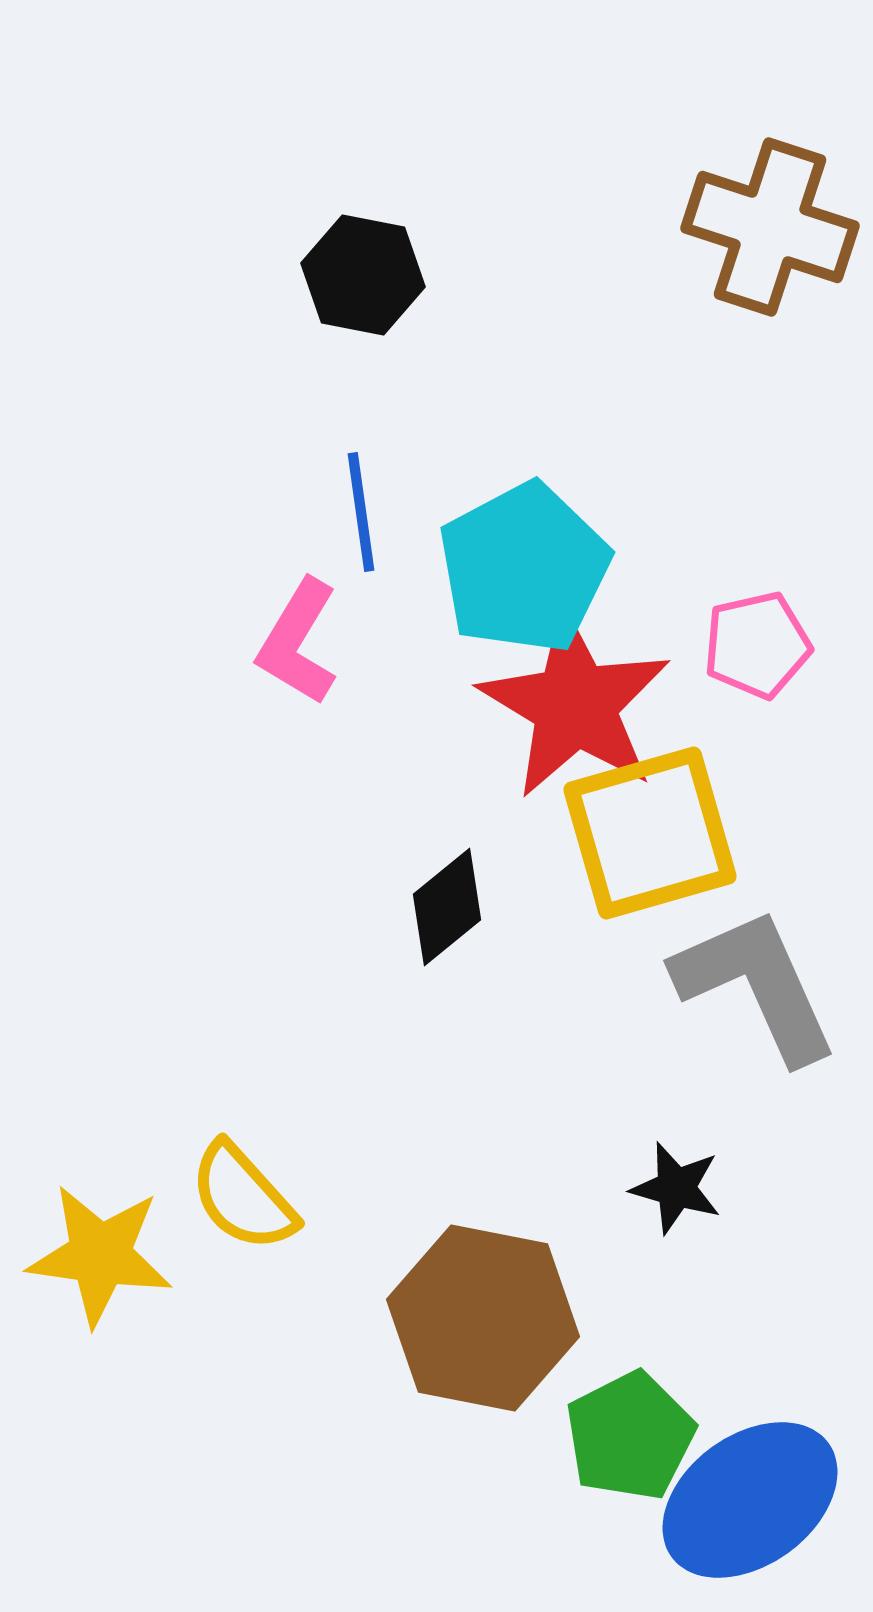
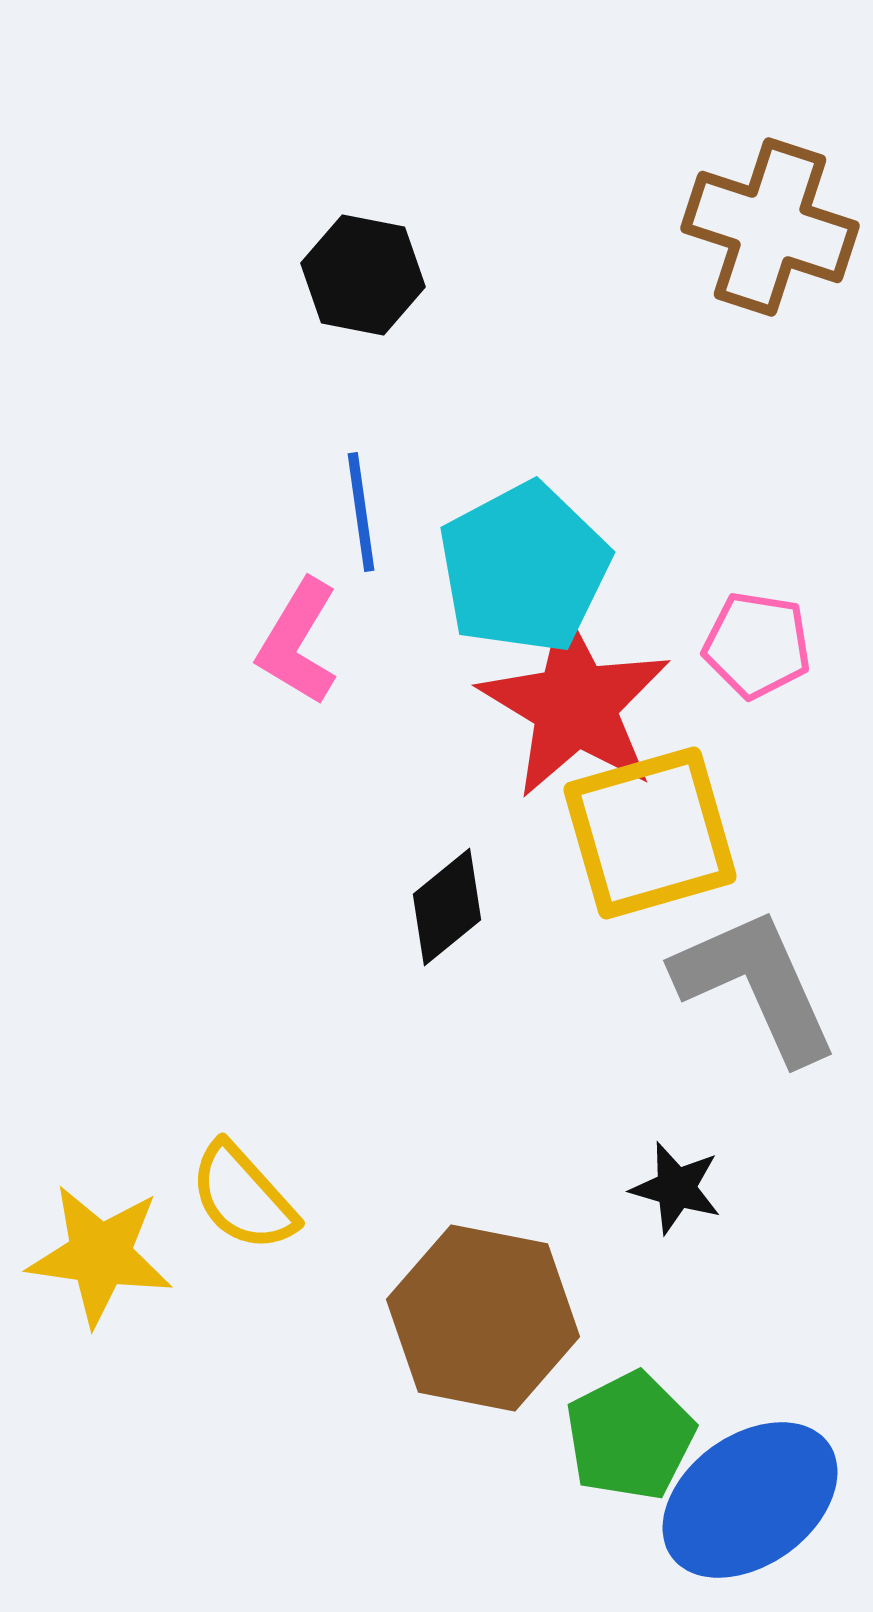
pink pentagon: rotated 22 degrees clockwise
